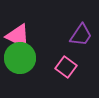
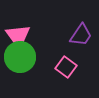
pink triangle: rotated 28 degrees clockwise
green circle: moved 1 px up
